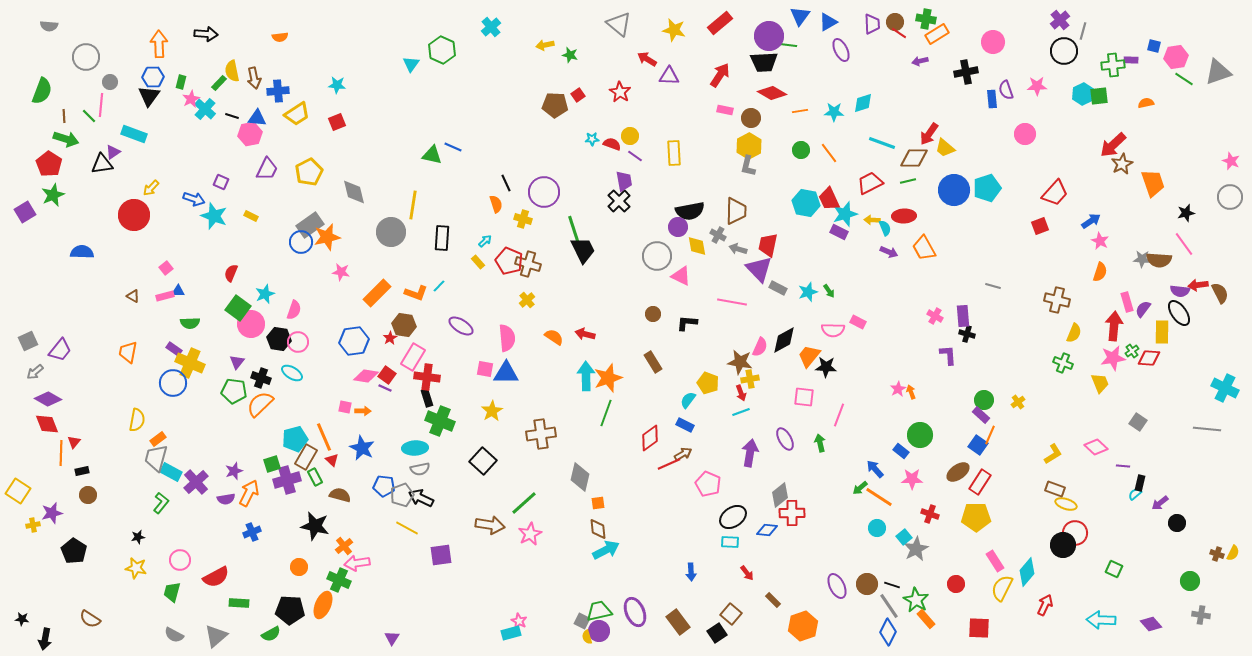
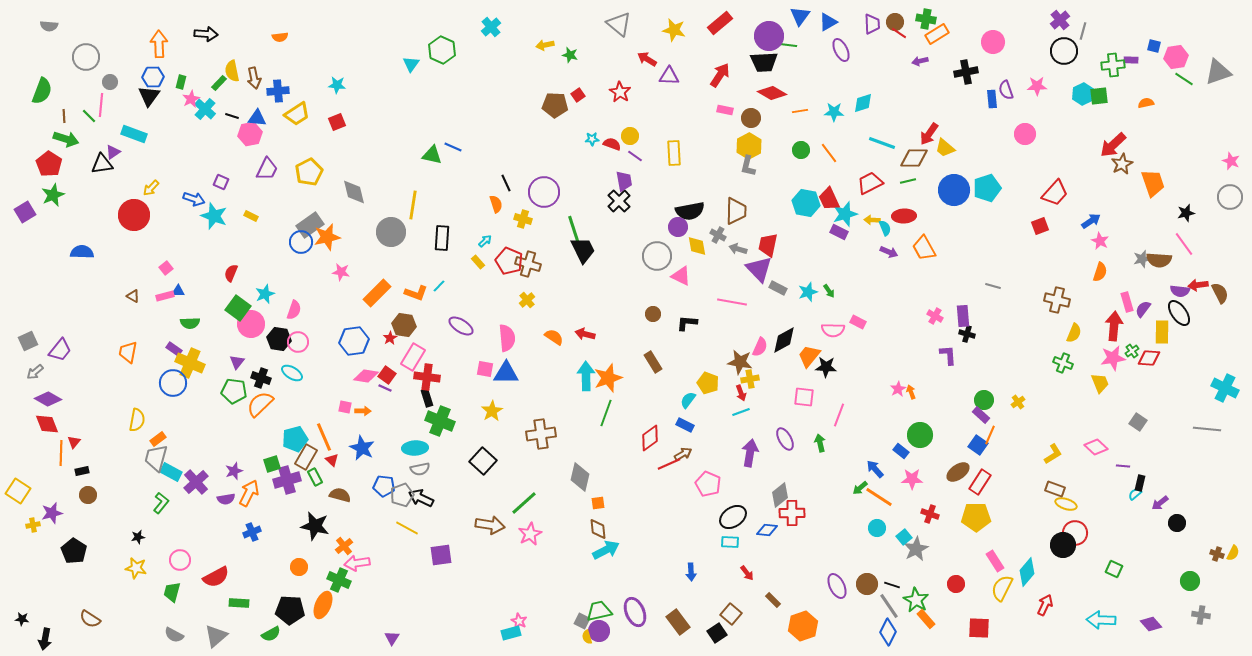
gray star at (1142, 259): rotated 18 degrees counterclockwise
